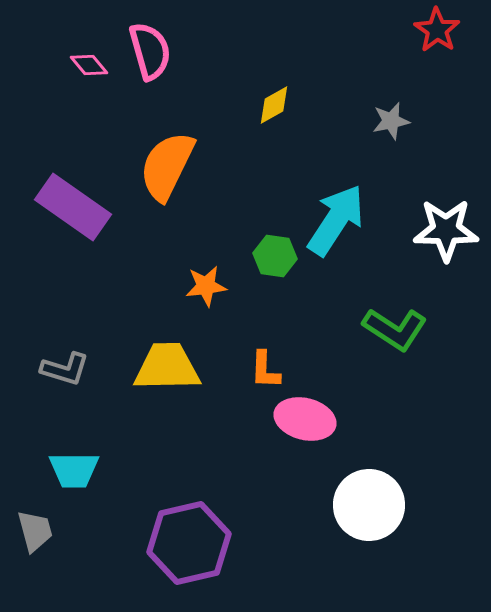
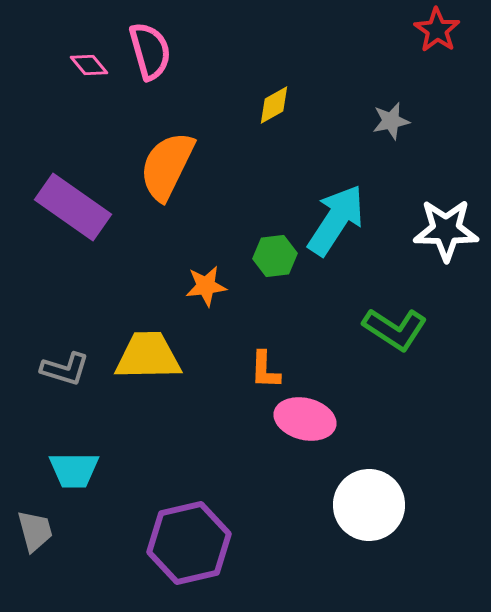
green hexagon: rotated 15 degrees counterclockwise
yellow trapezoid: moved 19 px left, 11 px up
